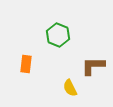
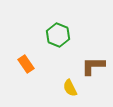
orange rectangle: rotated 42 degrees counterclockwise
